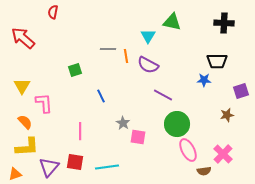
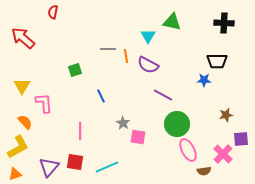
purple square: moved 48 px down; rotated 14 degrees clockwise
brown star: moved 1 px left
yellow L-shape: moved 9 px left; rotated 25 degrees counterclockwise
cyan line: rotated 15 degrees counterclockwise
